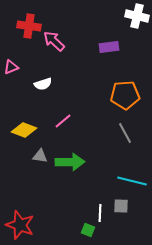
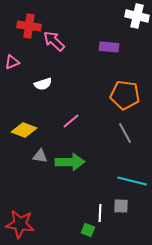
purple rectangle: rotated 12 degrees clockwise
pink triangle: moved 1 px right, 5 px up
orange pentagon: rotated 12 degrees clockwise
pink line: moved 8 px right
red star: moved 1 px up; rotated 12 degrees counterclockwise
